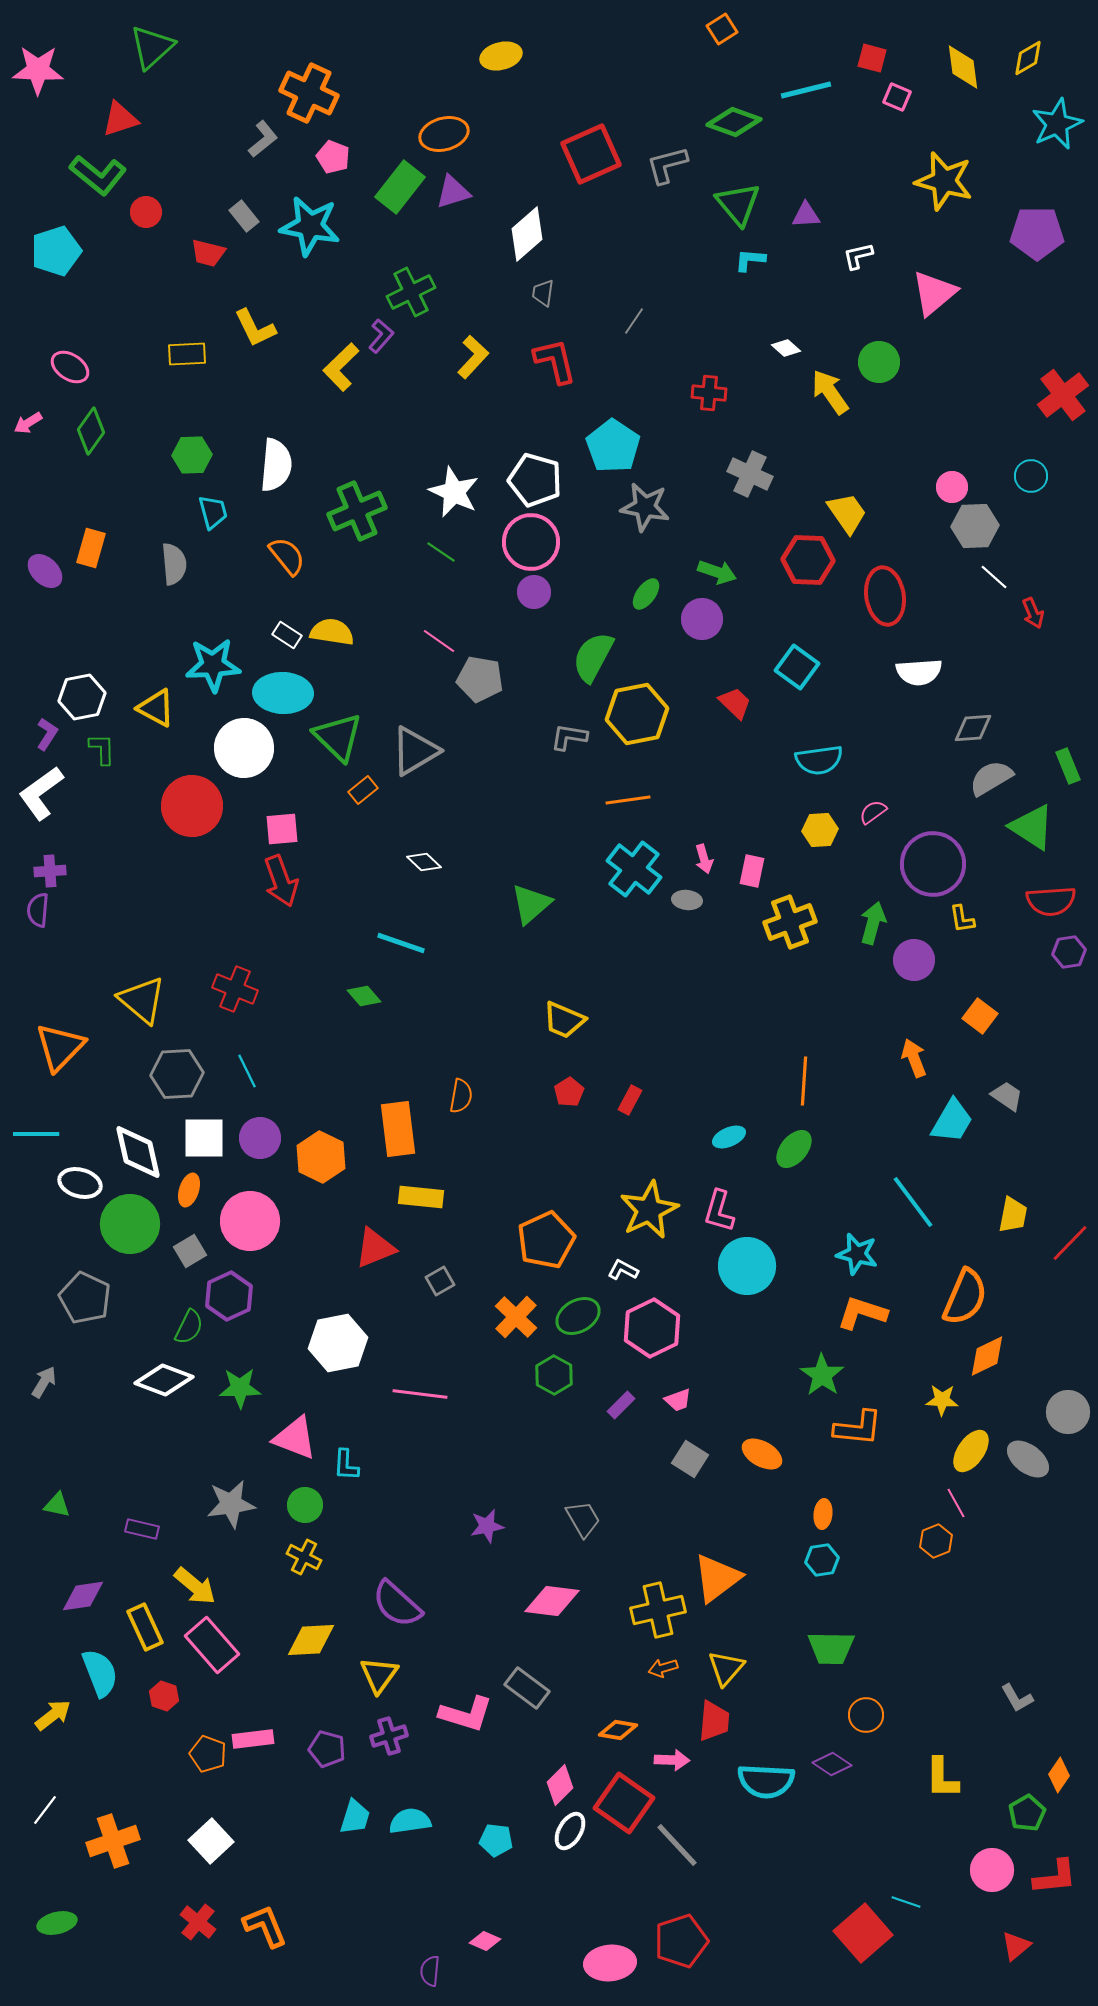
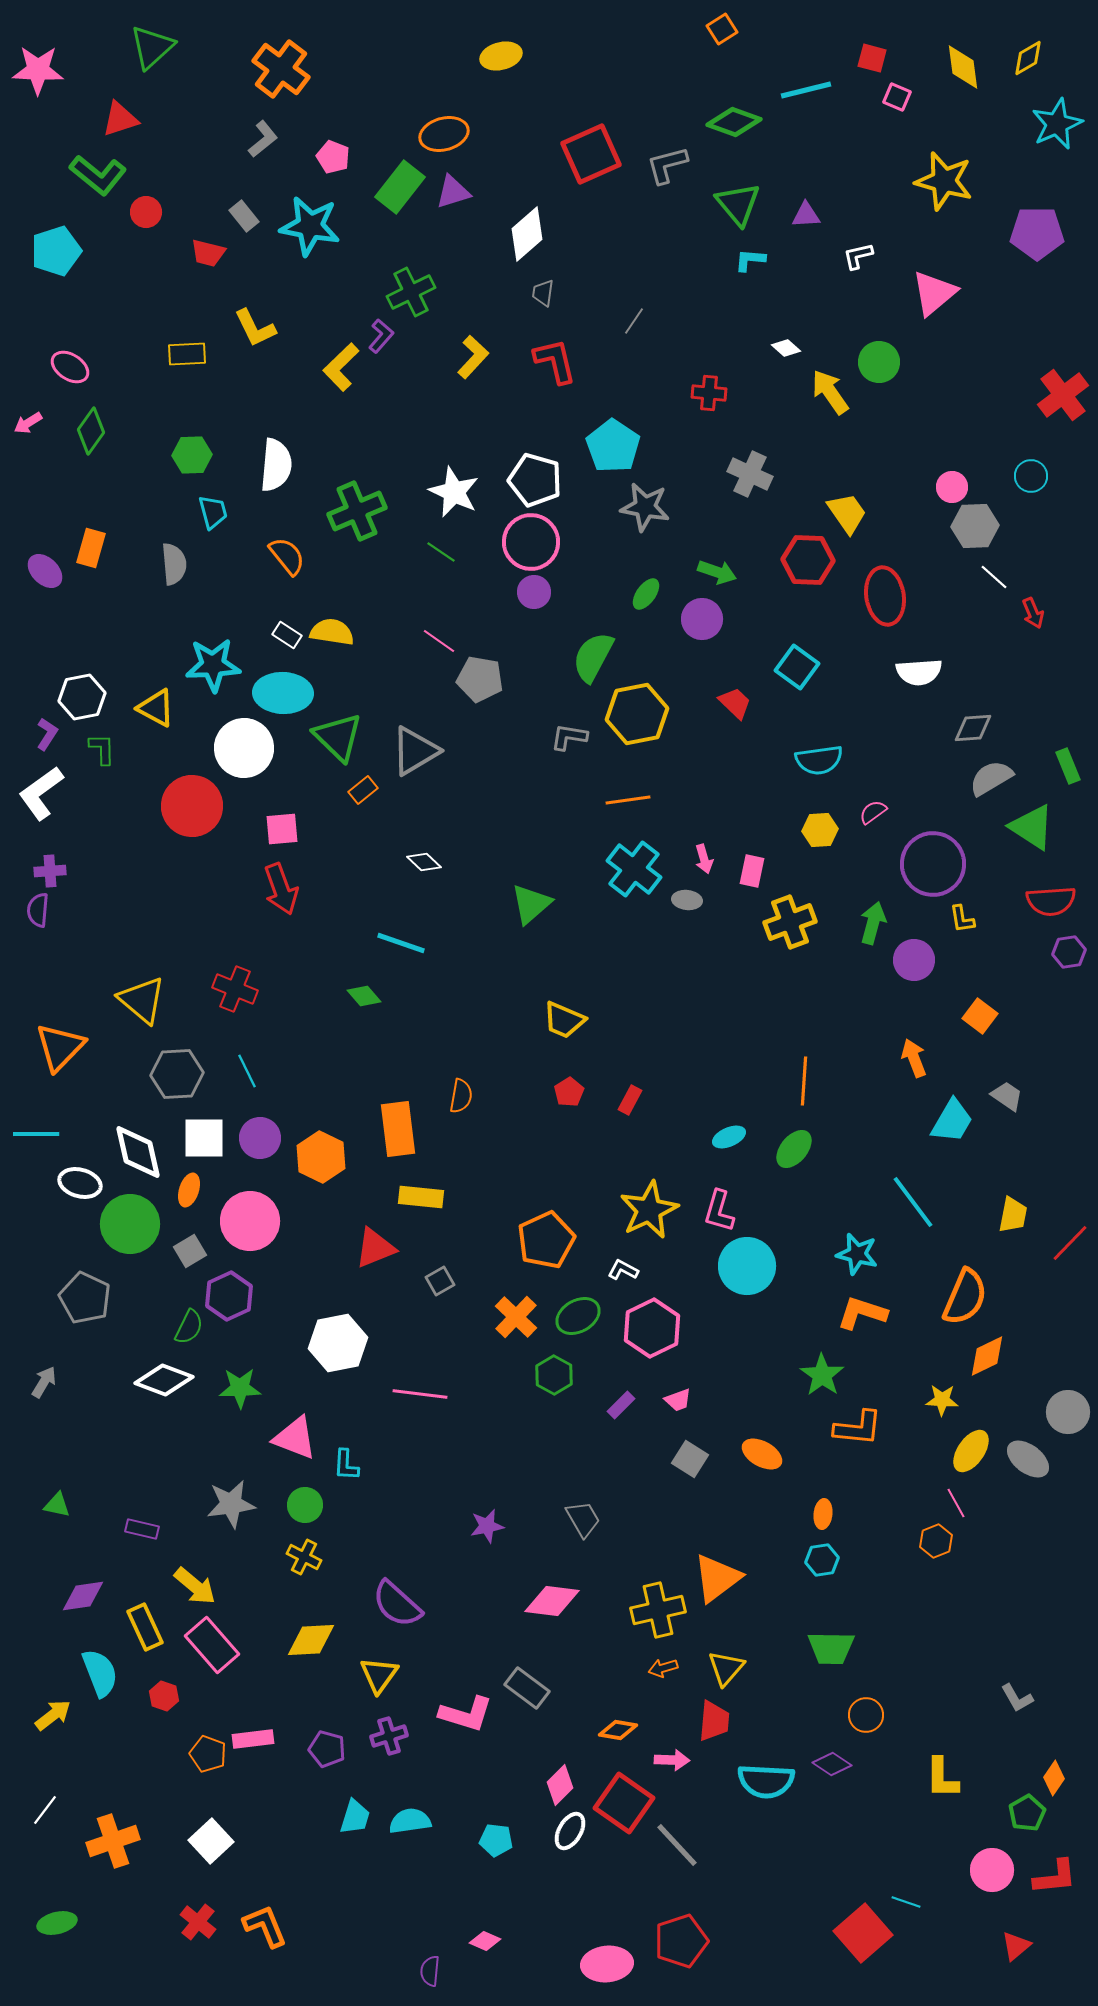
orange cross at (309, 93): moved 28 px left, 24 px up; rotated 12 degrees clockwise
red arrow at (281, 881): moved 8 px down
orange diamond at (1059, 1775): moved 5 px left, 3 px down
pink ellipse at (610, 1963): moved 3 px left, 1 px down
